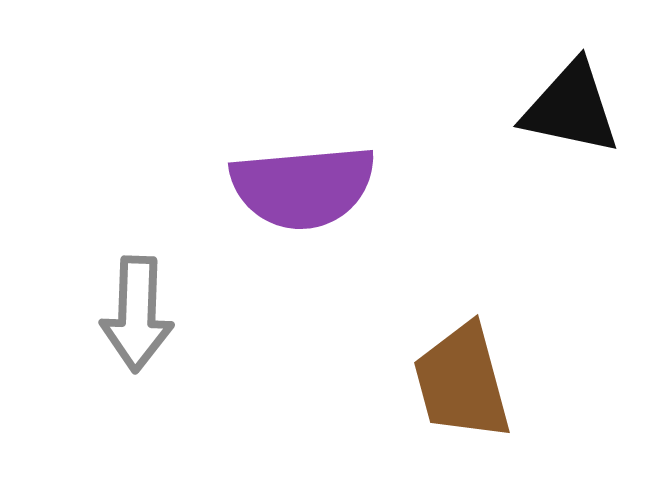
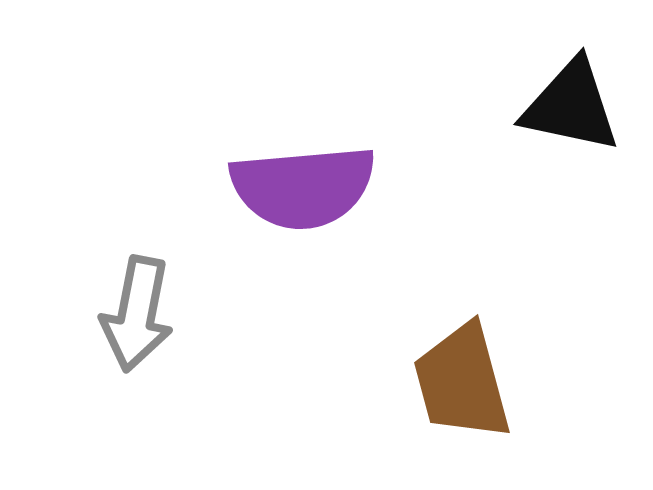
black triangle: moved 2 px up
gray arrow: rotated 9 degrees clockwise
